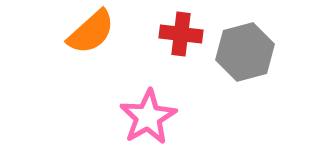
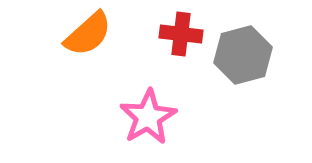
orange semicircle: moved 3 px left, 2 px down
gray hexagon: moved 2 px left, 3 px down
